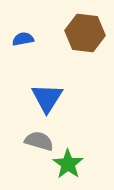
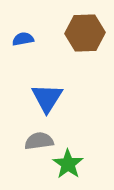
brown hexagon: rotated 9 degrees counterclockwise
gray semicircle: rotated 24 degrees counterclockwise
